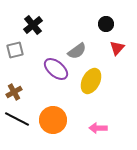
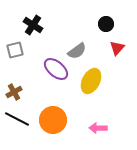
black cross: rotated 18 degrees counterclockwise
